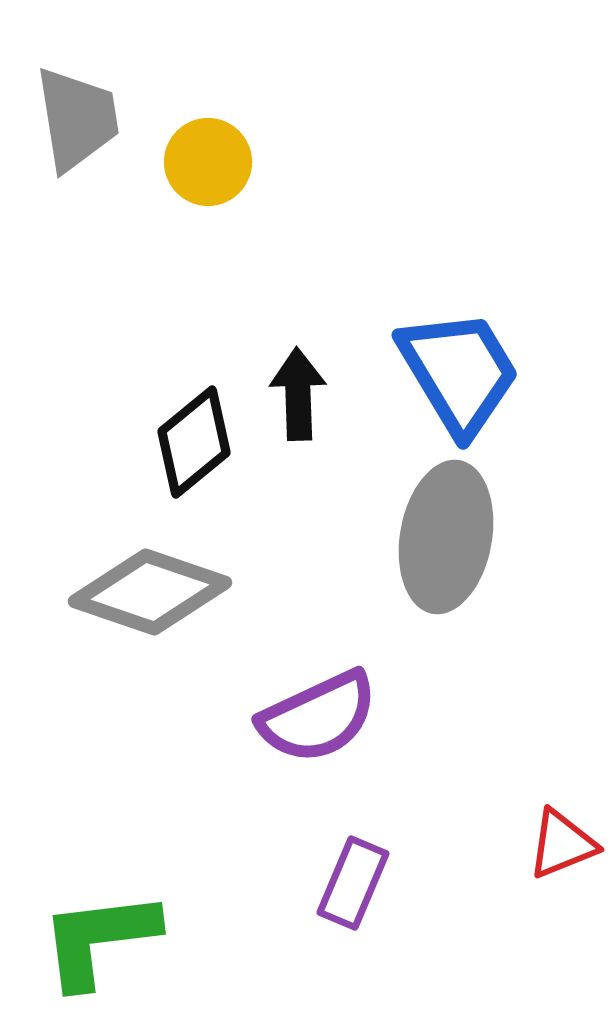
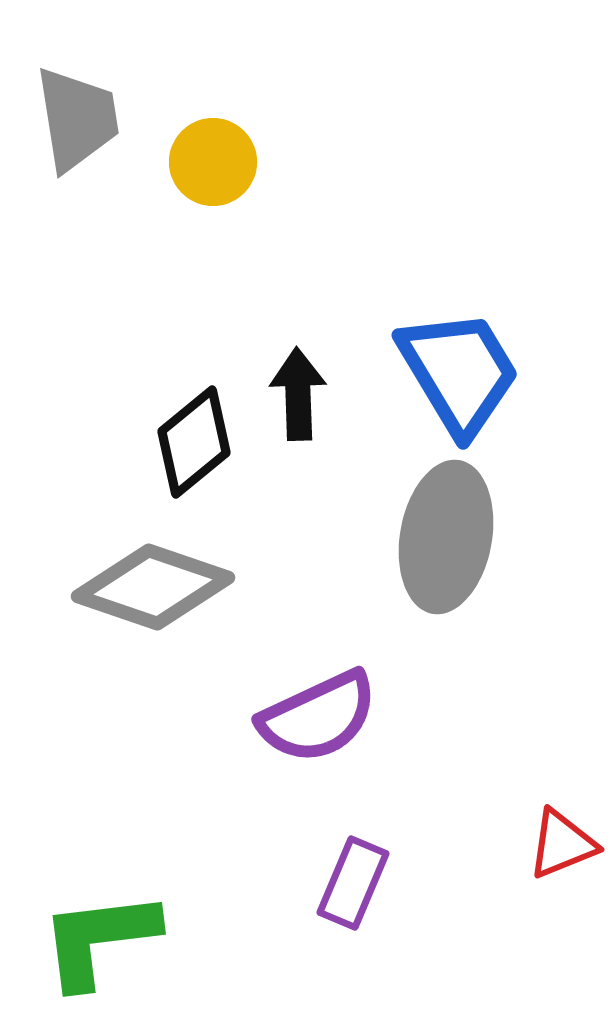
yellow circle: moved 5 px right
gray diamond: moved 3 px right, 5 px up
